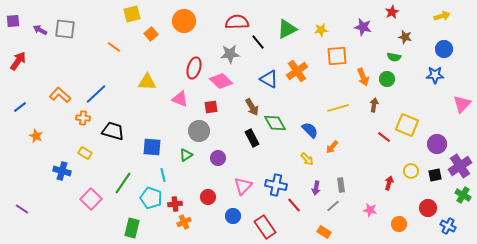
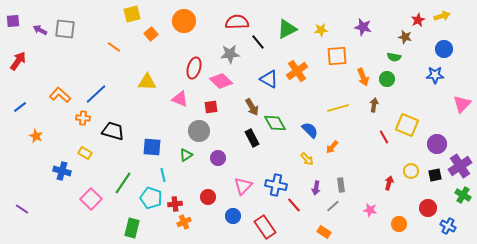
red star at (392, 12): moved 26 px right, 8 px down
red line at (384, 137): rotated 24 degrees clockwise
